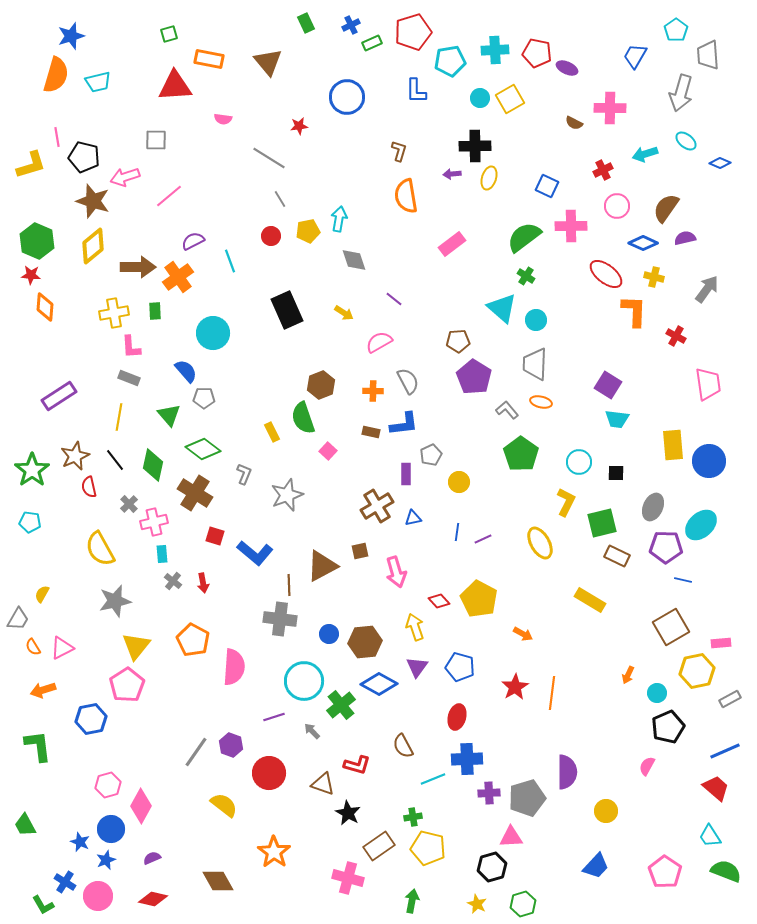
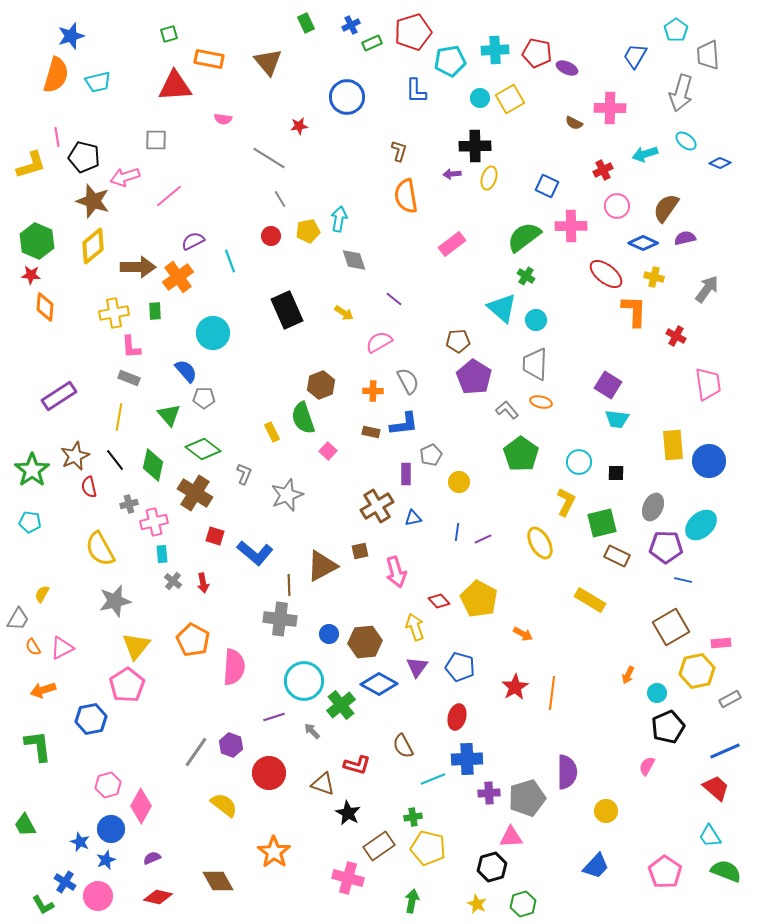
gray cross at (129, 504): rotated 30 degrees clockwise
red diamond at (153, 899): moved 5 px right, 2 px up
